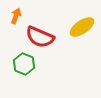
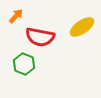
orange arrow: rotated 21 degrees clockwise
red semicircle: rotated 12 degrees counterclockwise
